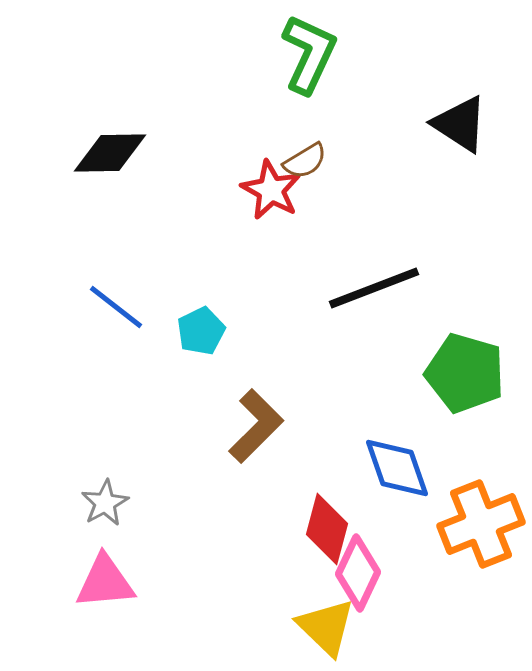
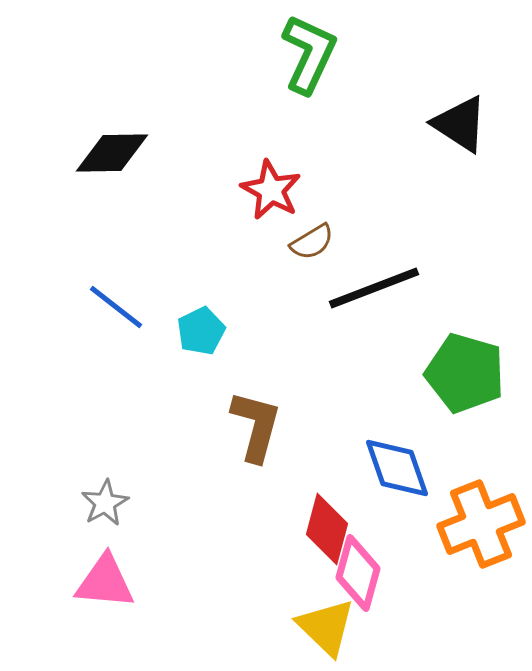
black diamond: moved 2 px right
brown semicircle: moved 7 px right, 81 px down
brown L-shape: rotated 30 degrees counterclockwise
pink diamond: rotated 10 degrees counterclockwise
pink triangle: rotated 10 degrees clockwise
